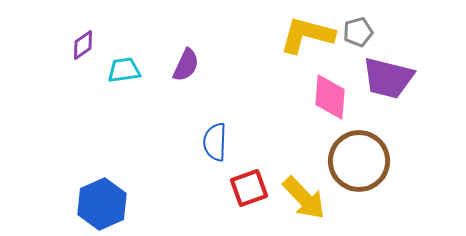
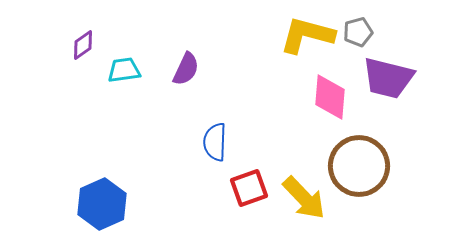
purple semicircle: moved 4 px down
brown circle: moved 5 px down
